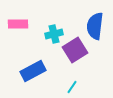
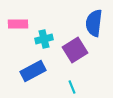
blue semicircle: moved 1 px left, 3 px up
cyan cross: moved 10 px left, 5 px down
cyan line: rotated 56 degrees counterclockwise
